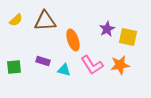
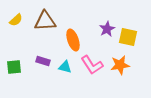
cyan triangle: moved 1 px right, 3 px up
